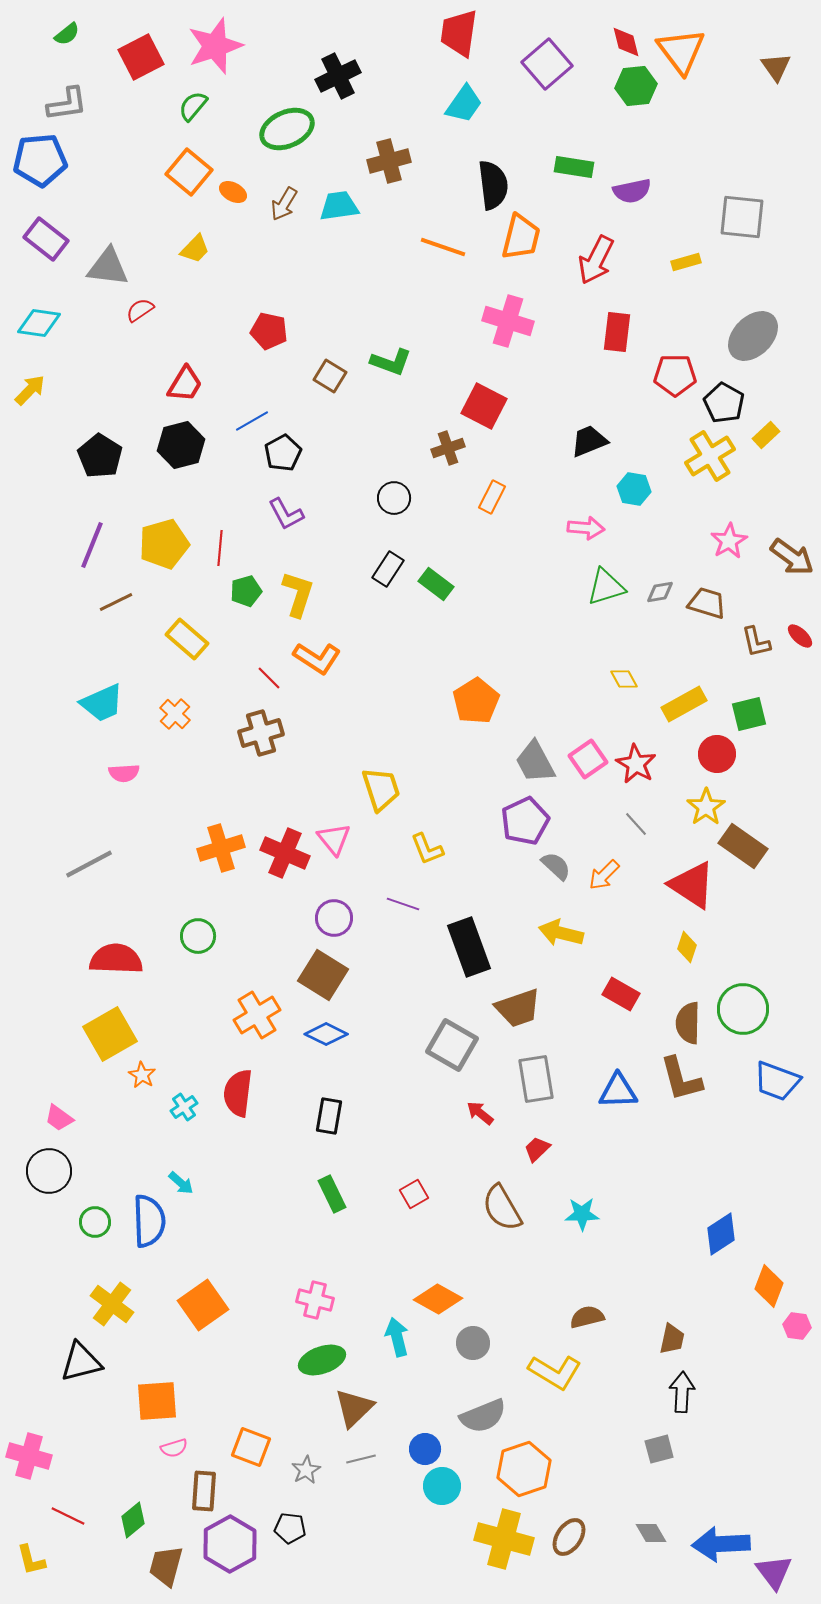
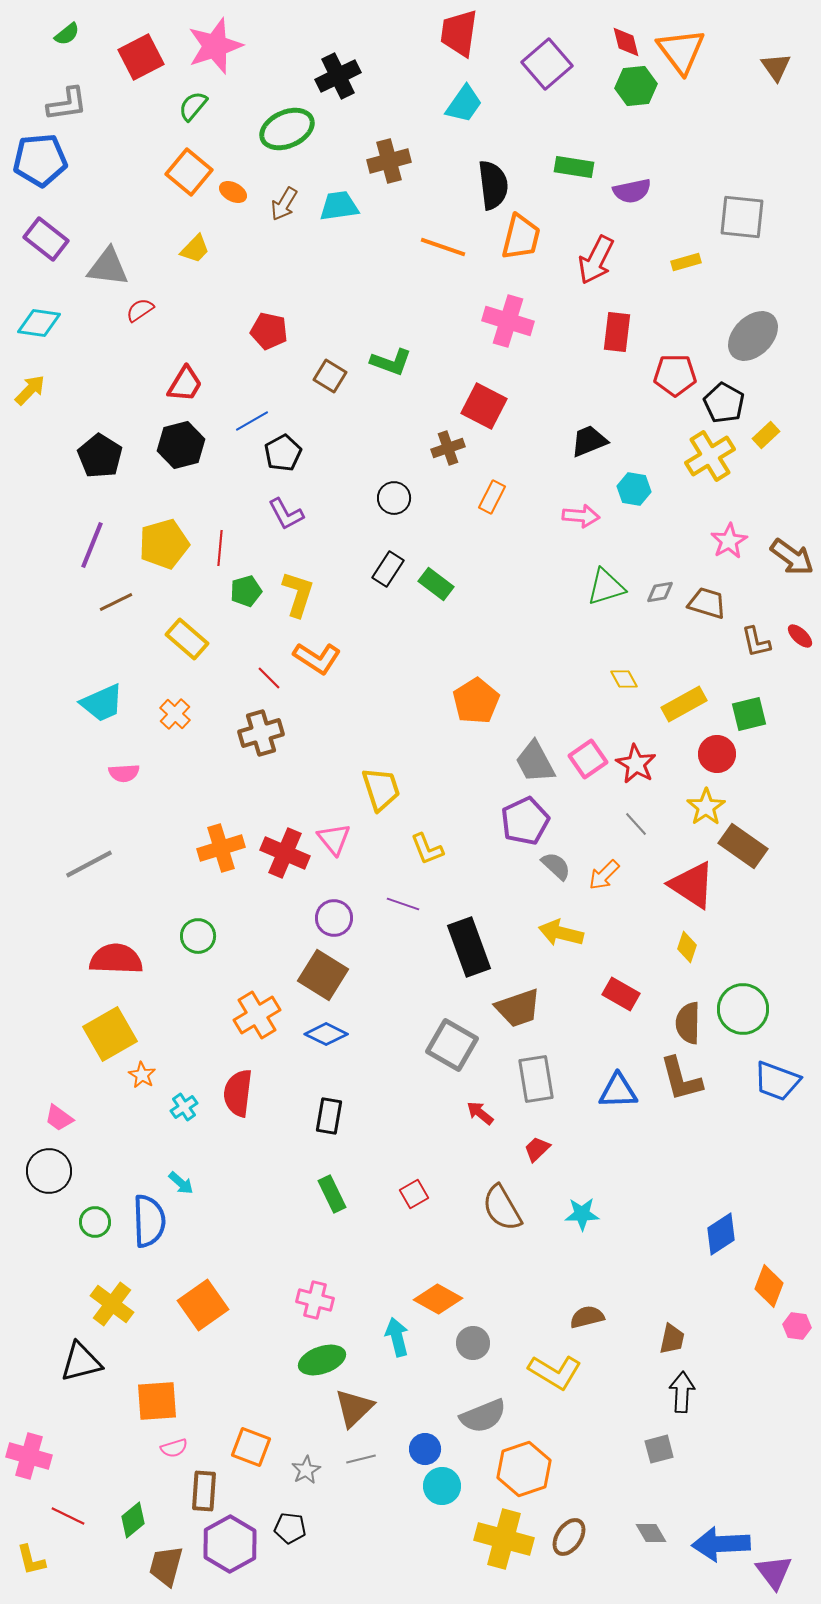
pink arrow at (586, 528): moved 5 px left, 12 px up
